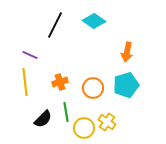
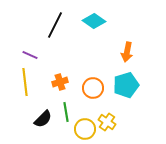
yellow circle: moved 1 px right, 1 px down
